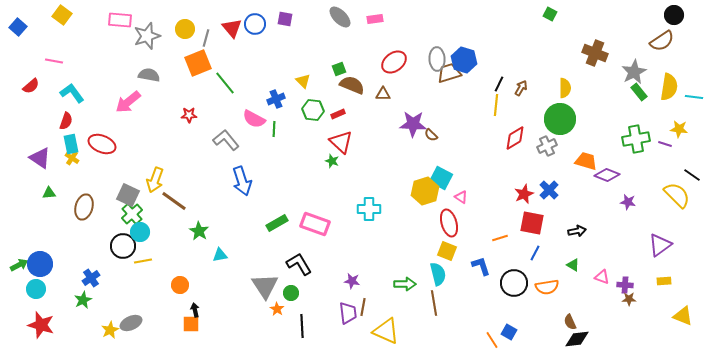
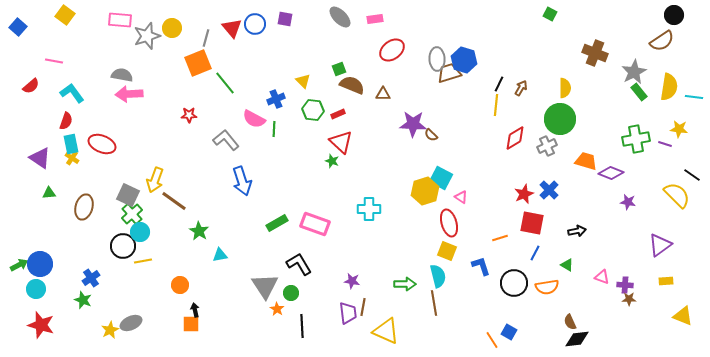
yellow square at (62, 15): moved 3 px right
yellow circle at (185, 29): moved 13 px left, 1 px up
red ellipse at (394, 62): moved 2 px left, 12 px up
gray semicircle at (149, 75): moved 27 px left
pink arrow at (128, 102): moved 1 px right, 8 px up; rotated 36 degrees clockwise
purple diamond at (607, 175): moved 4 px right, 2 px up
green triangle at (573, 265): moved 6 px left
cyan semicircle at (438, 274): moved 2 px down
yellow rectangle at (664, 281): moved 2 px right
green star at (83, 300): rotated 24 degrees counterclockwise
